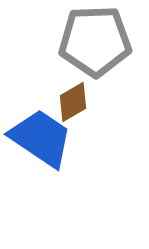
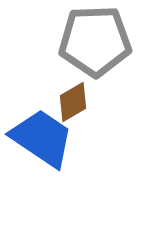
blue trapezoid: moved 1 px right
